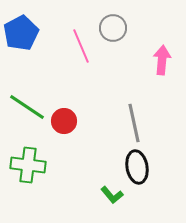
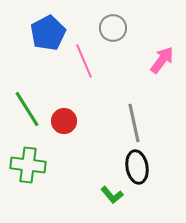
blue pentagon: moved 27 px right
pink line: moved 3 px right, 15 px down
pink arrow: rotated 32 degrees clockwise
green line: moved 2 px down; rotated 24 degrees clockwise
